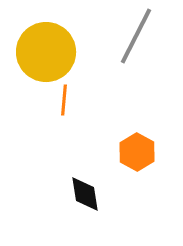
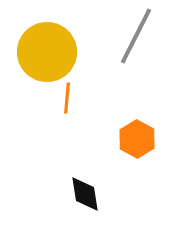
yellow circle: moved 1 px right
orange line: moved 3 px right, 2 px up
orange hexagon: moved 13 px up
